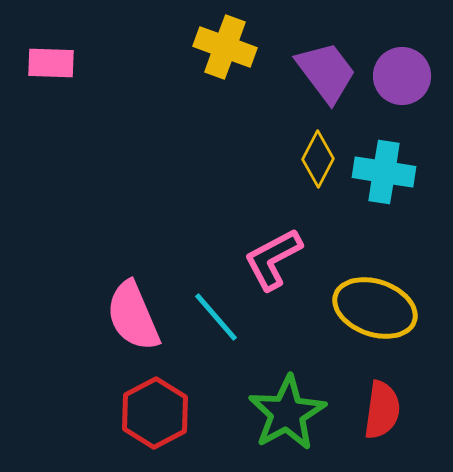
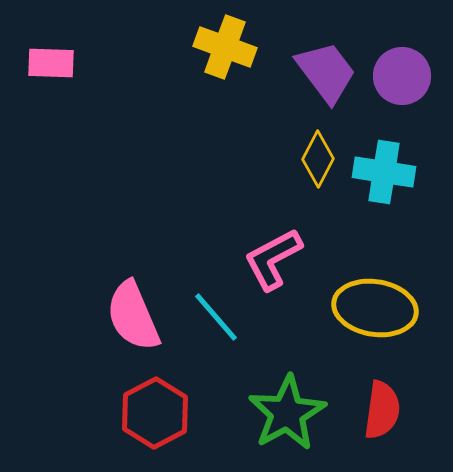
yellow ellipse: rotated 10 degrees counterclockwise
